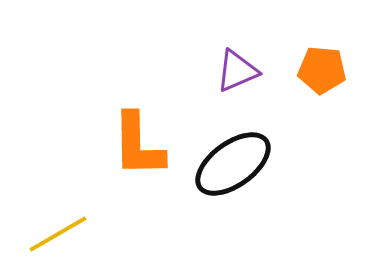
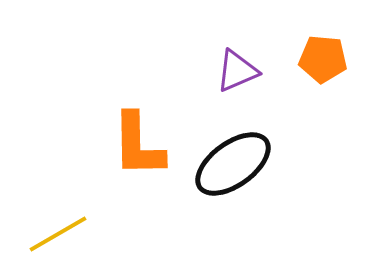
orange pentagon: moved 1 px right, 11 px up
